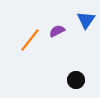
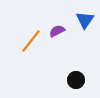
blue triangle: moved 1 px left
orange line: moved 1 px right, 1 px down
